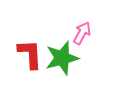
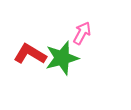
red L-shape: rotated 56 degrees counterclockwise
